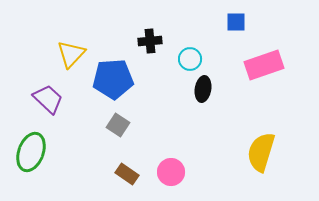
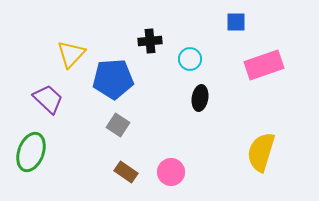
black ellipse: moved 3 px left, 9 px down
brown rectangle: moved 1 px left, 2 px up
